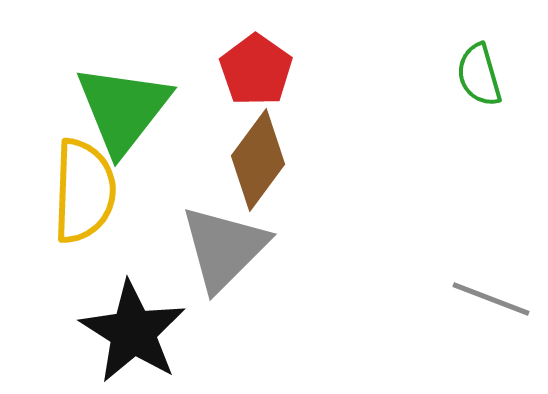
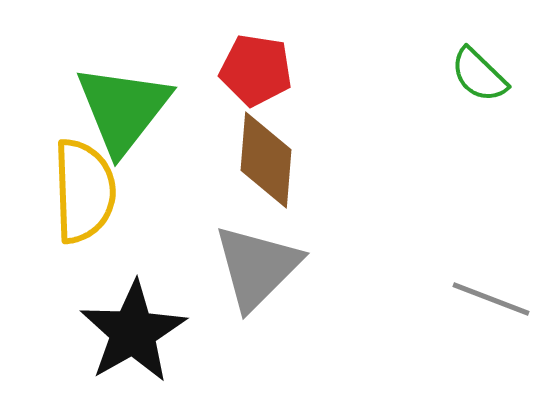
red pentagon: rotated 26 degrees counterclockwise
green semicircle: rotated 30 degrees counterclockwise
brown diamond: moved 8 px right; rotated 32 degrees counterclockwise
yellow semicircle: rotated 4 degrees counterclockwise
gray triangle: moved 33 px right, 19 px down
black star: rotated 10 degrees clockwise
